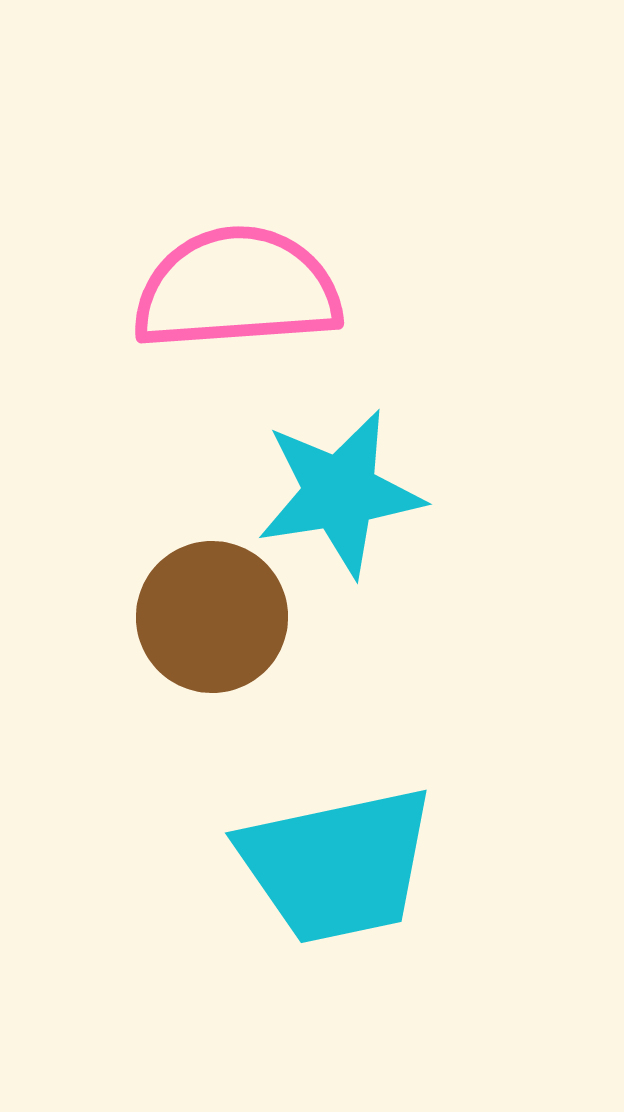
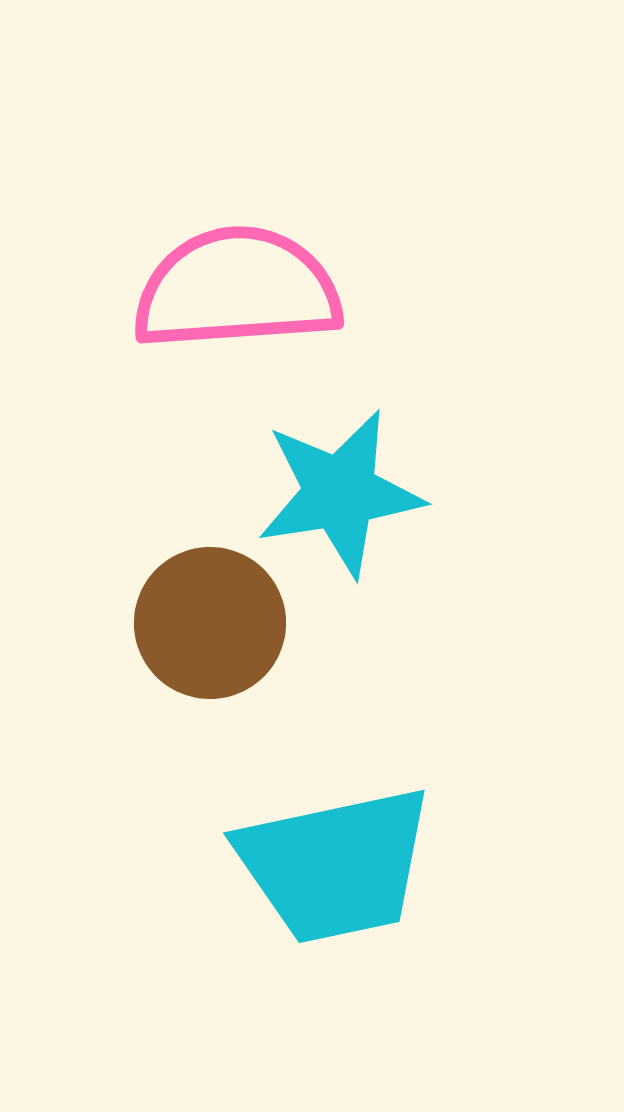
brown circle: moved 2 px left, 6 px down
cyan trapezoid: moved 2 px left
